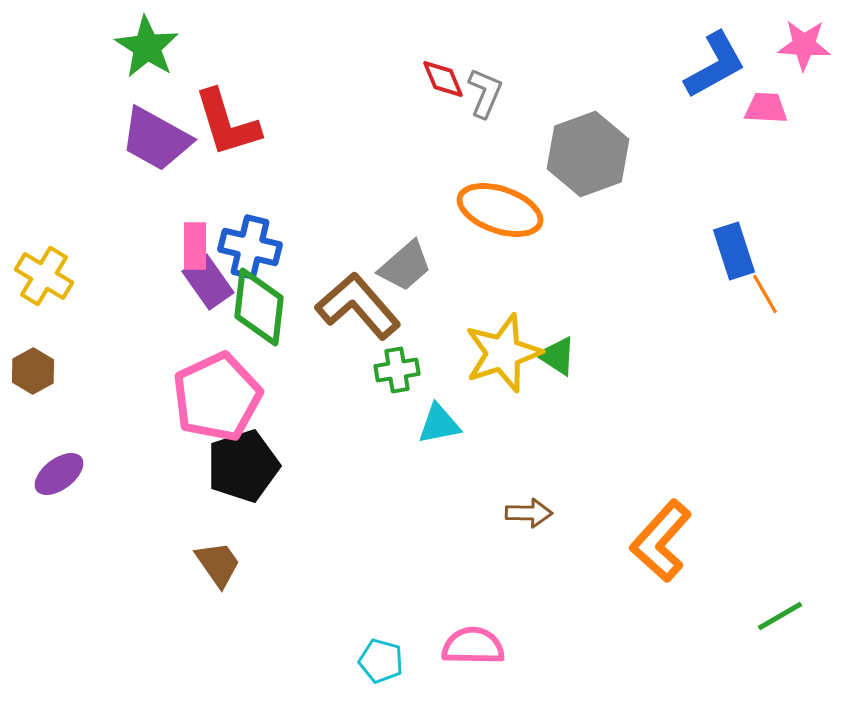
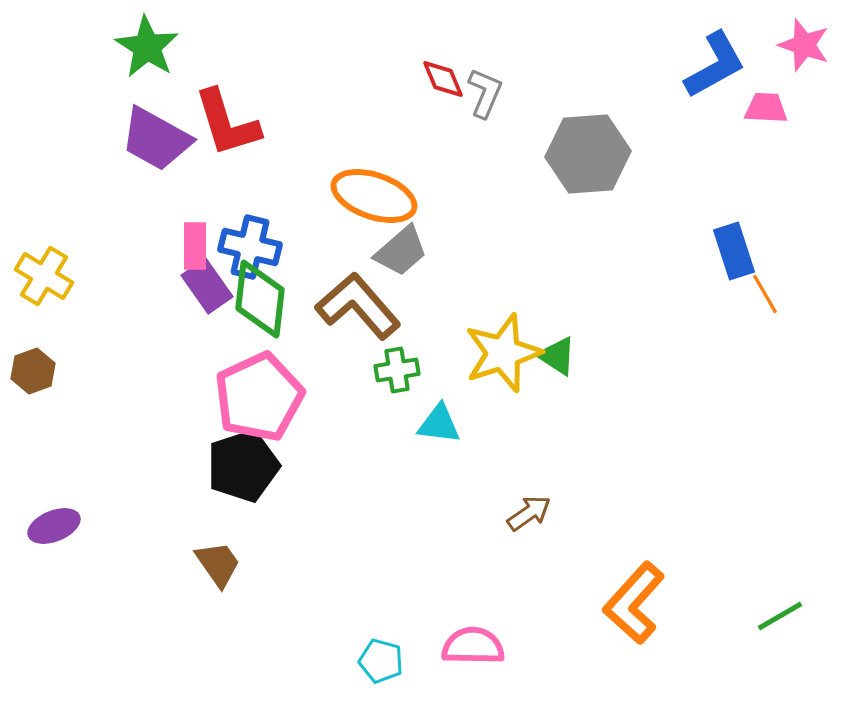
pink star: rotated 16 degrees clockwise
gray hexagon: rotated 16 degrees clockwise
orange ellipse: moved 126 px left, 14 px up
gray trapezoid: moved 4 px left, 15 px up
purple rectangle: moved 1 px left, 4 px down
green diamond: moved 1 px right, 8 px up
brown hexagon: rotated 9 degrees clockwise
pink pentagon: moved 42 px right
cyan triangle: rotated 18 degrees clockwise
purple ellipse: moved 5 px left, 52 px down; rotated 15 degrees clockwise
brown arrow: rotated 36 degrees counterclockwise
orange L-shape: moved 27 px left, 62 px down
